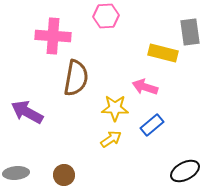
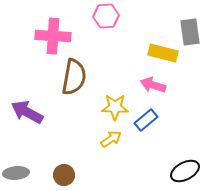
brown semicircle: moved 2 px left, 1 px up
pink arrow: moved 8 px right, 2 px up
yellow star: moved 1 px up
blue rectangle: moved 6 px left, 5 px up
